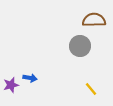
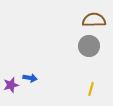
gray circle: moved 9 px right
yellow line: rotated 56 degrees clockwise
